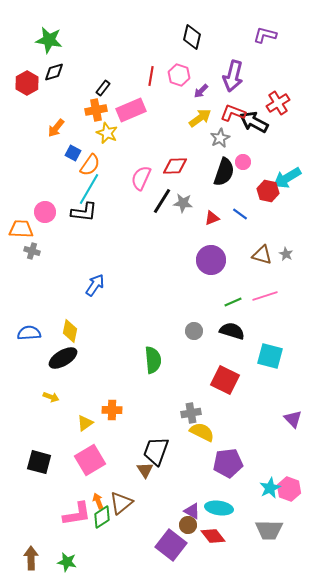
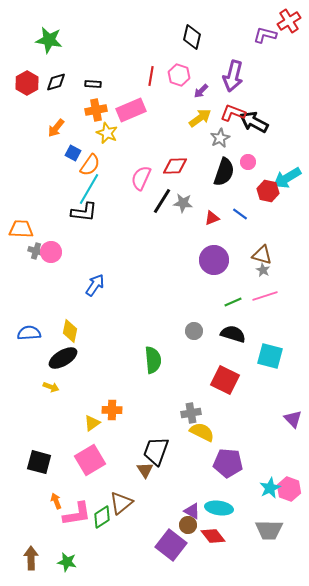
black diamond at (54, 72): moved 2 px right, 10 px down
black rectangle at (103, 88): moved 10 px left, 4 px up; rotated 56 degrees clockwise
red cross at (278, 103): moved 11 px right, 82 px up
pink circle at (243, 162): moved 5 px right
pink circle at (45, 212): moved 6 px right, 40 px down
gray cross at (32, 251): moved 4 px right
gray star at (286, 254): moved 23 px left, 16 px down
purple circle at (211, 260): moved 3 px right
black semicircle at (232, 331): moved 1 px right, 3 px down
yellow arrow at (51, 397): moved 10 px up
yellow triangle at (85, 423): moved 7 px right
purple pentagon at (228, 463): rotated 12 degrees clockwise
orange arrow at (98, 501): moved 42 px left
